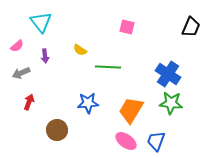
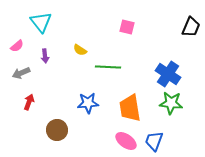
orange trapezoid: moved 1 px left, 2 px up; rotated 40 degrees counterclockwise
blue trapezoid: moved 2 px left
